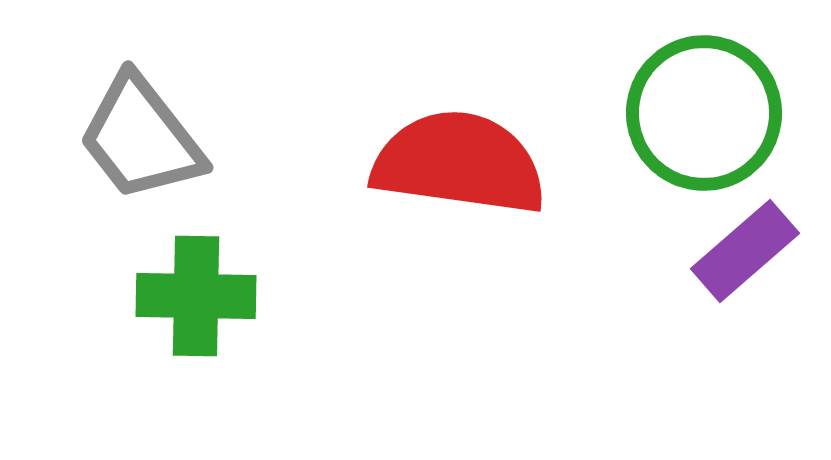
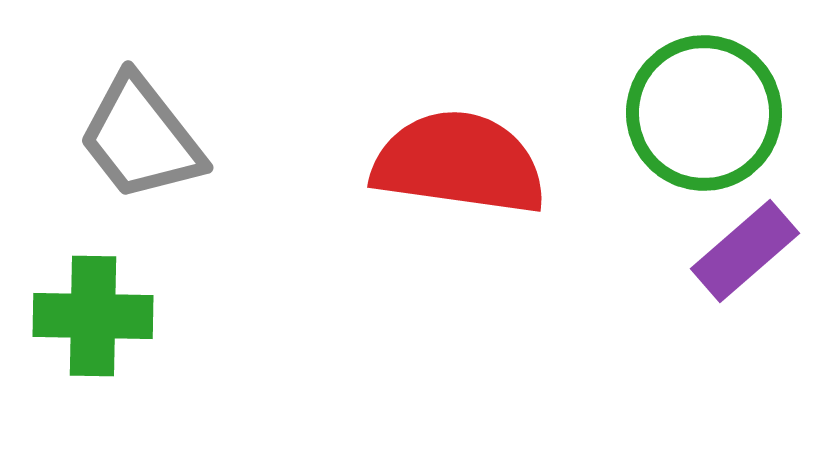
green cross: moved 103 px left, 20 px down
